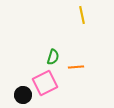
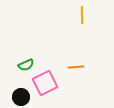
yellow line: rotated 12 degrees clockwise
green semicircle: moved 27 px left, 8 px down; rotated 49 degrees clockwise
black circle: moved 2 px left, 2 px down
